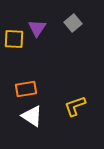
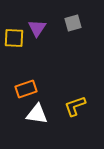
gray square: rotated 24 degrees clockwise
yellow square: moved 1 px up
orange rectangle: rotated 10 degrees counterclockwise
white triangle: moved 5 px right, 2 px up; rotated 25 degrees counterclockwise
